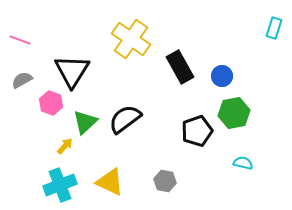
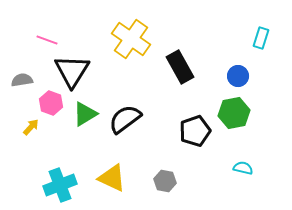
cyan rectangle: moved 13 px left, 10 px down
pink line: moved 27 px right
blue circle: moved 16 px right
gray semicircle: rotated 20 degrees clockwise
green triangle: moved 8 px up; rotated 12 degrees clockwise
black pentagon: moved 2 px left
yellow arrow: moved 34 px left, 19 px up
cyan semicircle: moved 5 px down
yellow triangle: moved 2 px right, 4 px up
